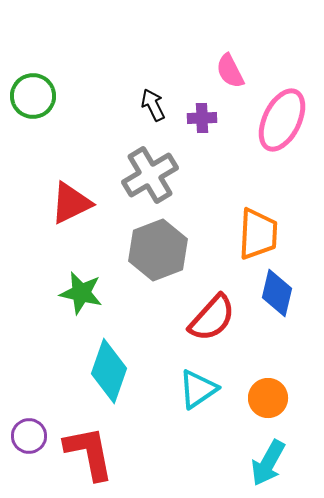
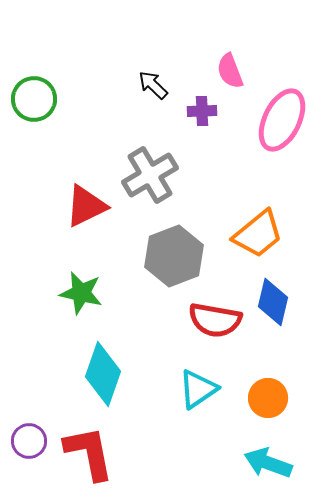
pink semicircle: rotated 6 degrees clockwise
green circle: moved 1 px right, 3 px down
black arrow: moved 20 px up; rotated 20 degrees counterclockwise
purple cross: moved 7 px up
red triangle: moved 15 px right, 3 px down
orange trapezoid: rotated 48 degrees clockwise
gray hexagon: moved 16 px right, 6 px down
blue diamond: moved 4 px left, 9 px down
red semicircle: moved 3 px right, 2 px down; rotated 58 degrees clockwise
cyan diamond: moved 6 px left, 3 px down
purple circle: moved 5 px down
cyan arrow: rotated 81 degrees clockwise
